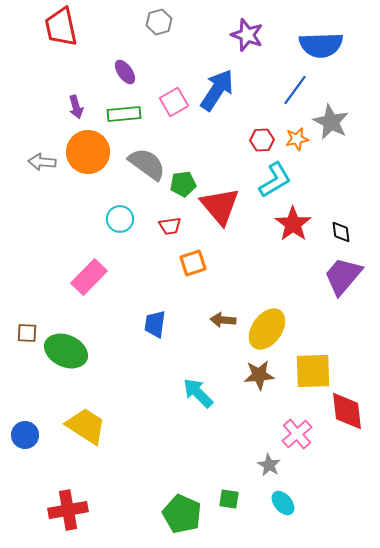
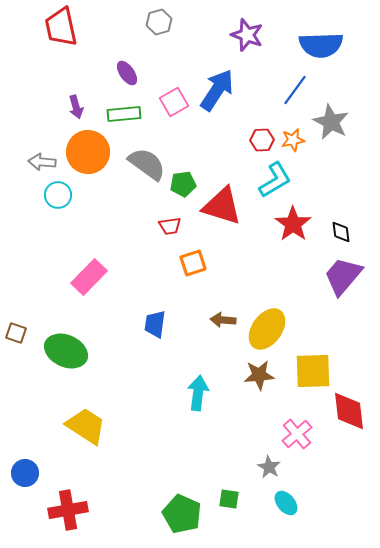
purple ellipse at (125, 72): moved 2 px right, 1 px down
orange star at (297, 139): moved 4 px left, 1 px down
red triangle at (220, 206): moved 2 px right; rotated 33 degrees counterclockwise
cyan circle at (120, 219): moved 62 px left, 24 px up
brown square at (27, 333): moved 11 px left; rotated 15 degrees clockwise
cyan arrow at (198, 393): rotated 52 degrees clockwise
red diamond at (347, 411): moved 2 px right
blue circle at (25, 435): moved 38 px down
gray star at (269, 465): moved 2 px down
cyan ellipse at (283, 503): moved 3 px right
